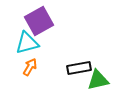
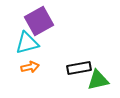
orange arrow: rotated 48 degrees clockwise
